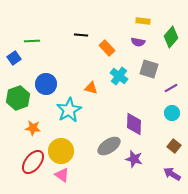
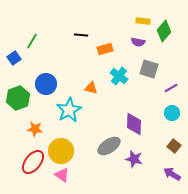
green diamond: moved 7 px left, 6 px up
green line: rotated 56 degrees counterclockwise
orange rectangle: moved 2 px left, 1 px down; rotated 63 degrees counterclockwise
orange star: moved 2 px right, 1 px down
